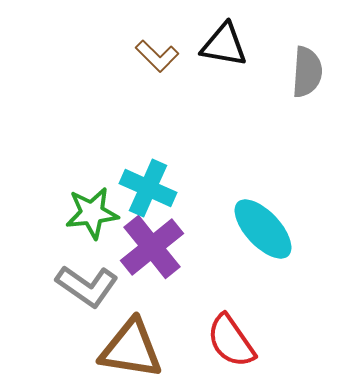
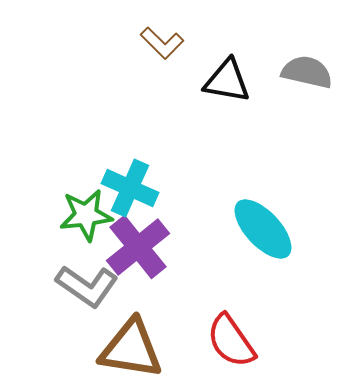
black triangle: moved 3 px right, 36 px down
brown L-shape: moved 5 px right, 13 px up
gray semicircle: rotated 81 degrees counterclockwise
cyan cross: moved 18 px left
green star: moved 6 px left, 2 px down
purple cross: moved 14 px left
